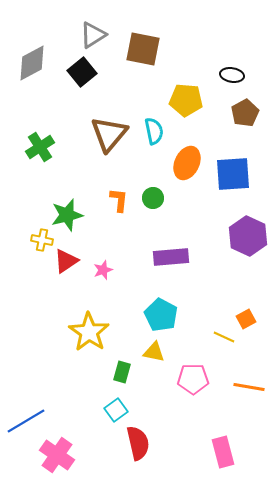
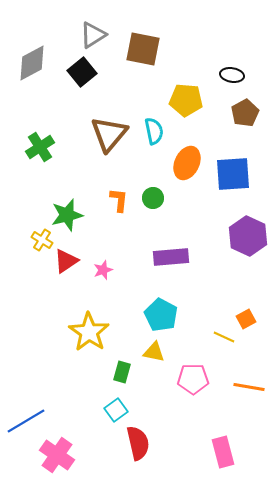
yellow cross: rotated 20 degrees clockwise
